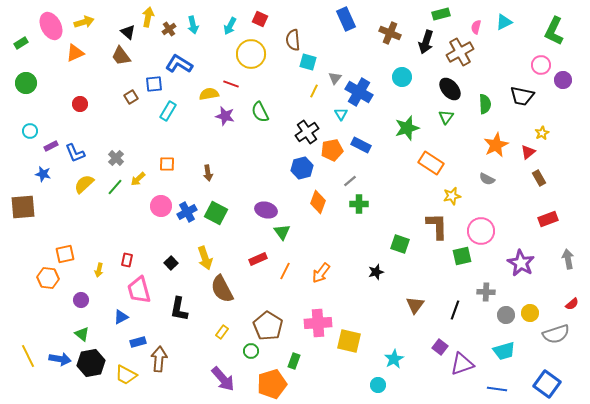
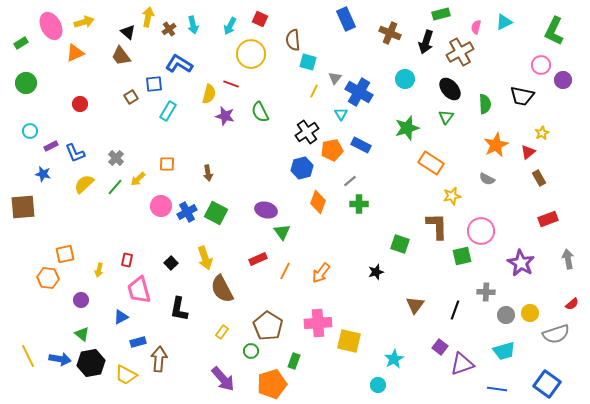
cyan circle at (402, 77): moved 3 px right, 2 px down
yellow semicircle at (209, 94): rotated 114 degrees clockwise
